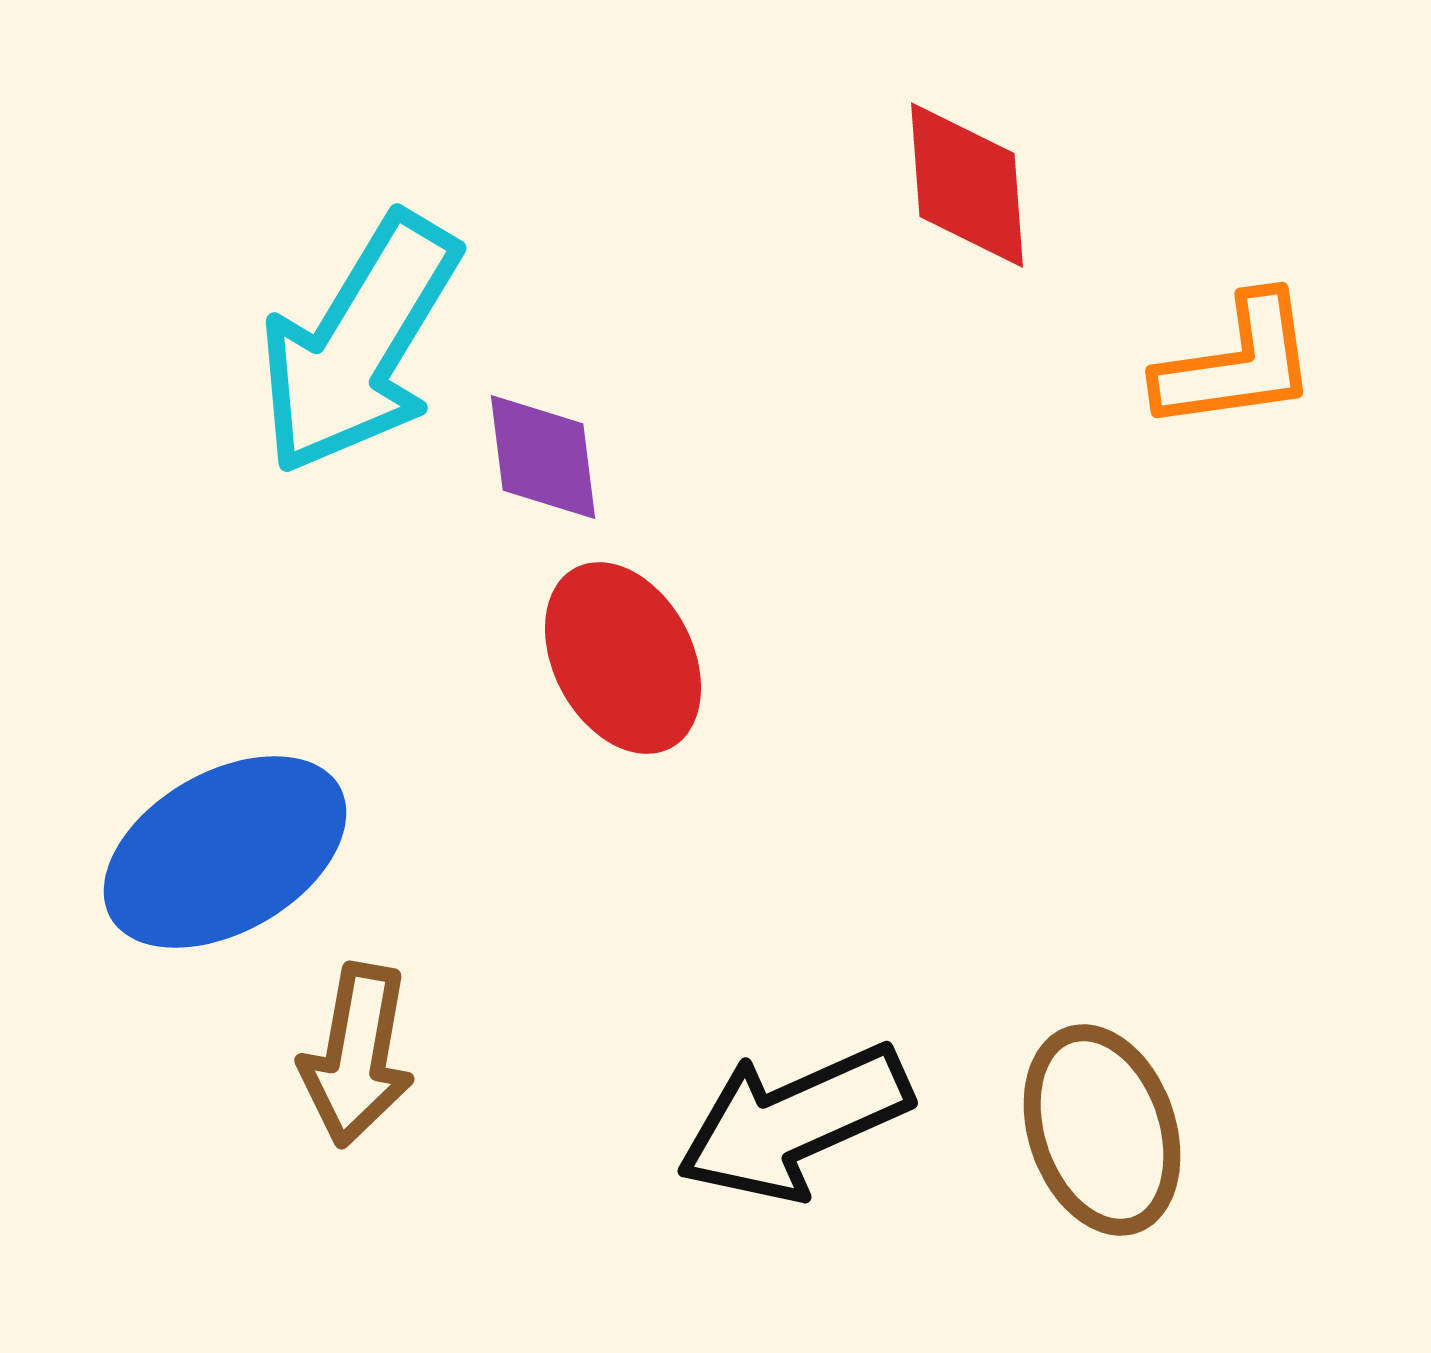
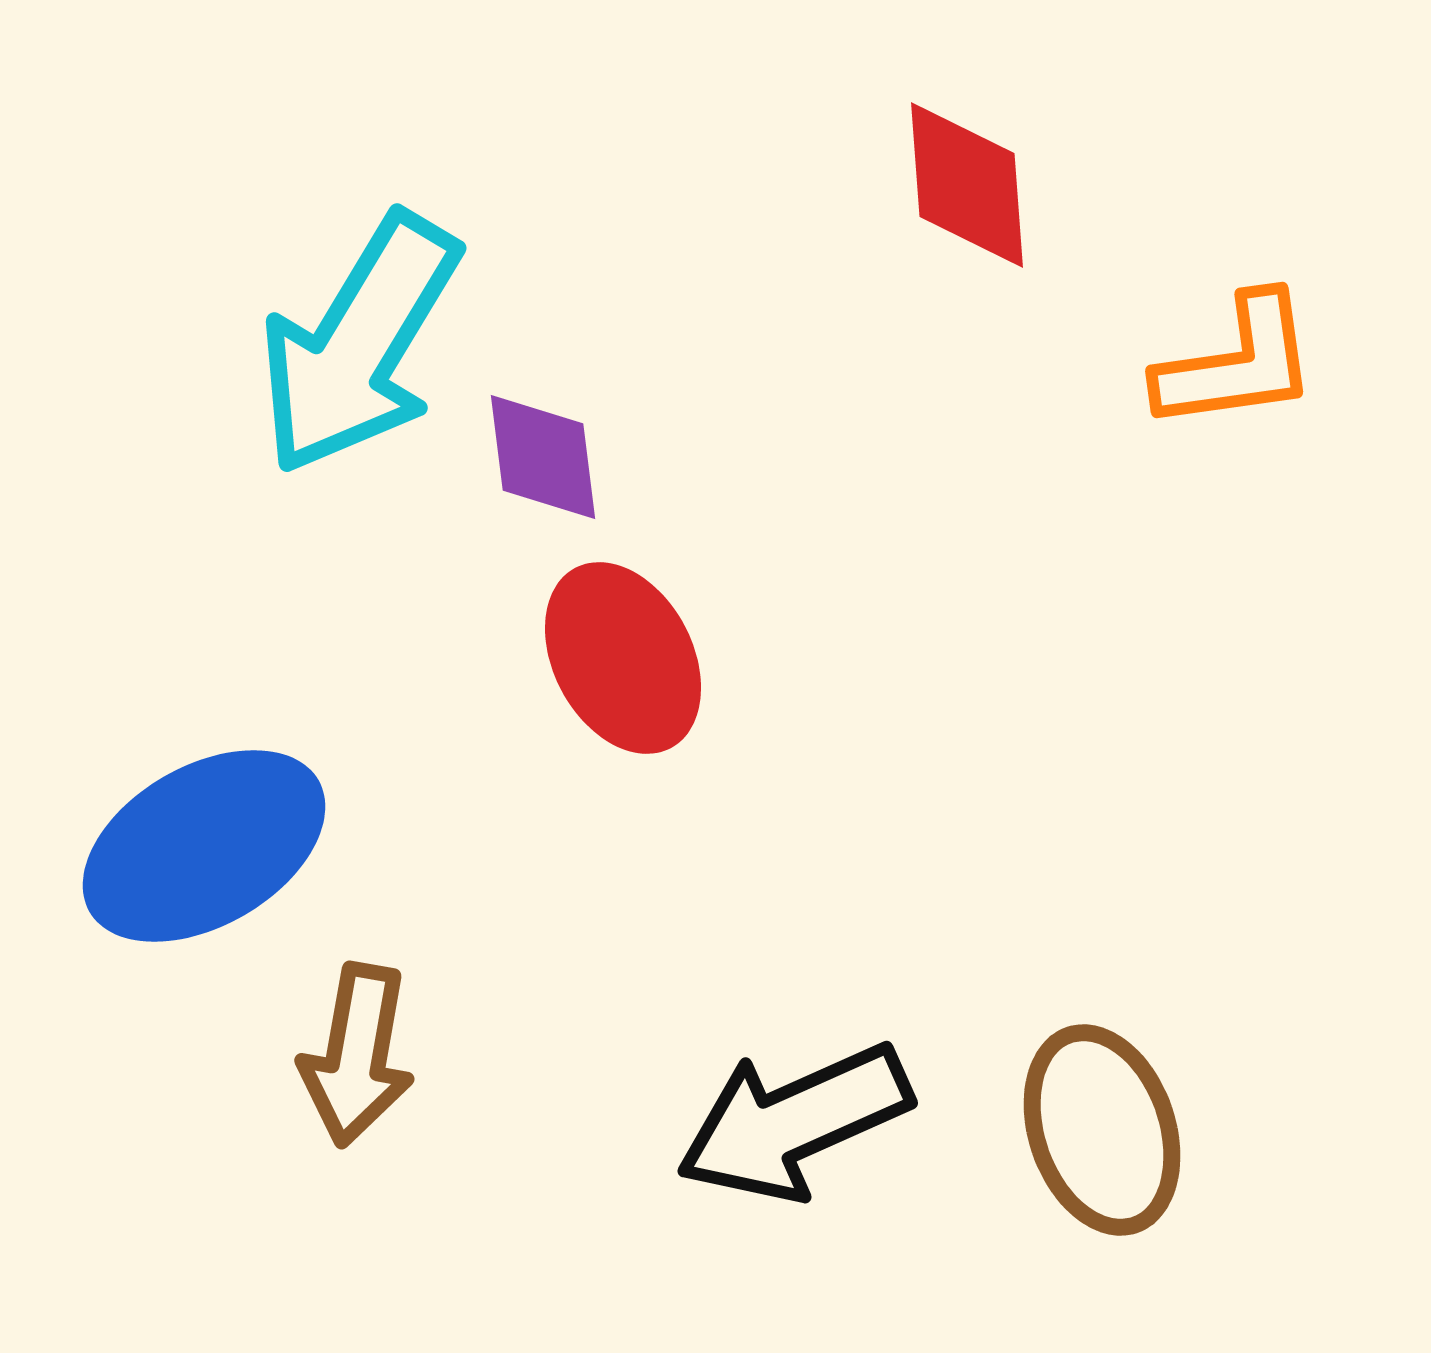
blue ellipse: moved 21 px left, 6 px up
